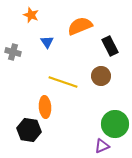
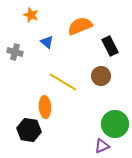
blue triangle: rotated 16 degrees counterclockwise
gray cross: moved 2 px right
yellow line: rotated 12 degrees clockwise
